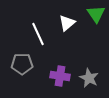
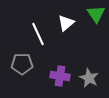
white triangle: moved 1 px left
